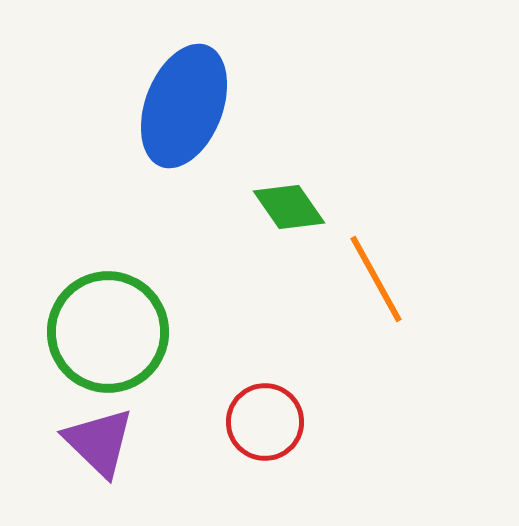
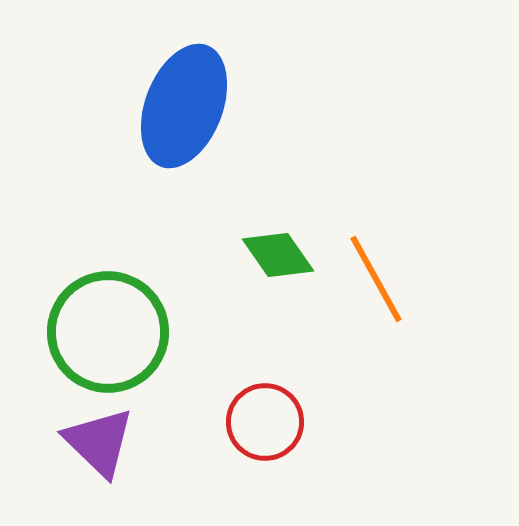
green diamond: moved 11 px left, 48 px down
